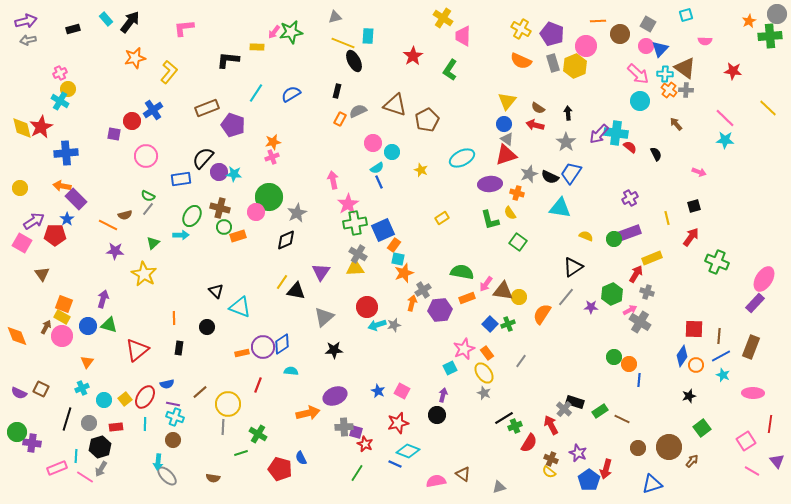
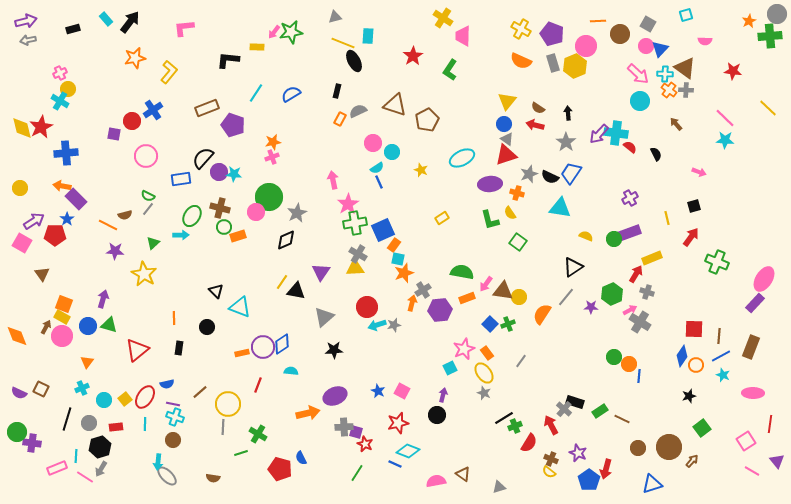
blue line at (639, 380): moved 4 px up
